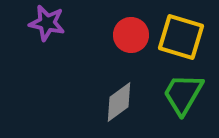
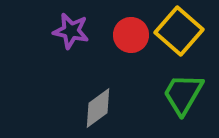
purple star: moved 24 px right, 8 px down
yellow square: moved 2 px left, 6 px up; rotated 24 degrees clockwise
gray diamond: moved 21 px left, 6 px down
